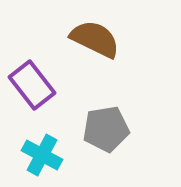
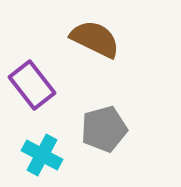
gray pentagon: moved 2 px left; rotated 6 degrees counterclockwise
